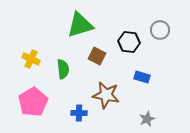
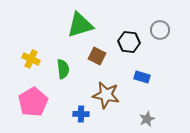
blue cross: moved 2 px right, 1 px down
